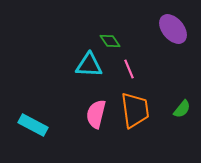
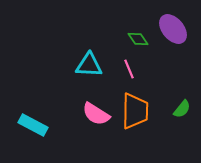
green diamond: moved 28 px right, 2 px up
orange trapezoid: moved 1 px down; rotated 9 degrees clockwise
pink semicircle: rotated 72 degrees counterclockwise
